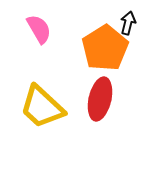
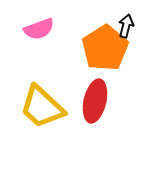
black arrow: moved 2 px left, 3 px down
pink semicircle: rotated 100 degrees clockwise
red ellipse: moved 5 px left, 2 px down
